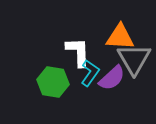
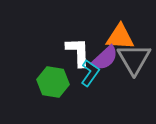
purple semicircle: moved 7 px left, 20 px up
